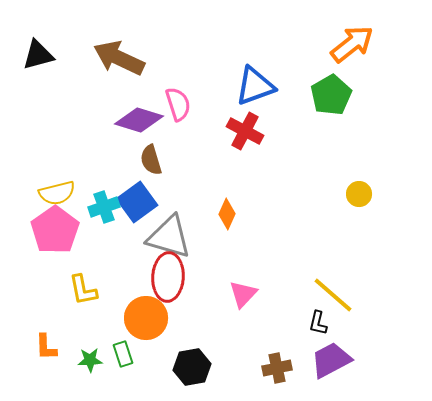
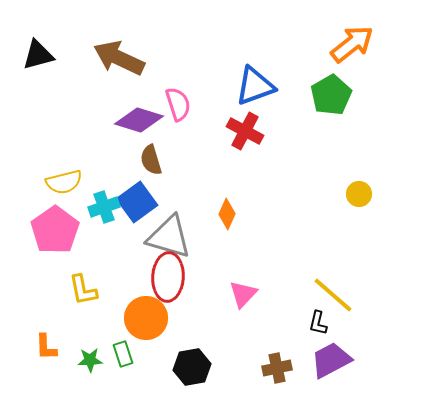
yellow semicircle: moved 7 px right, 11 px up
